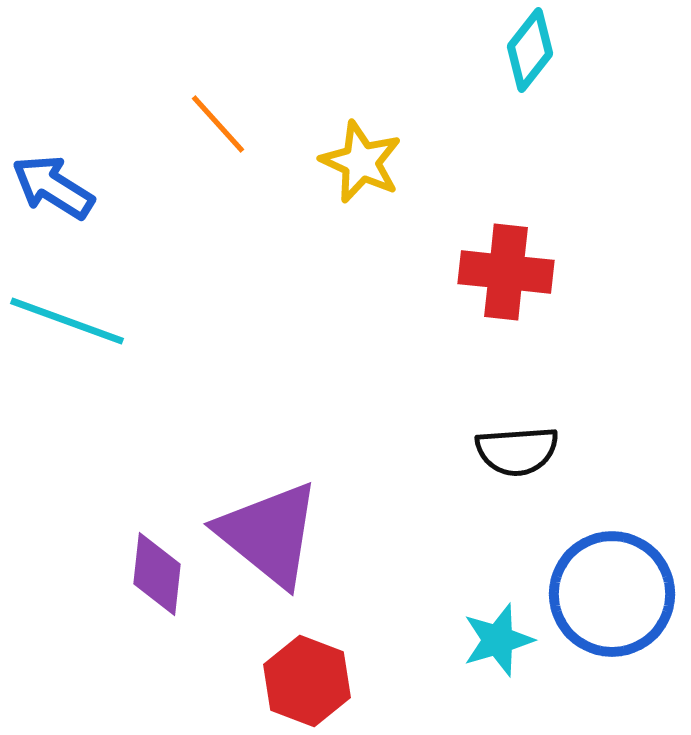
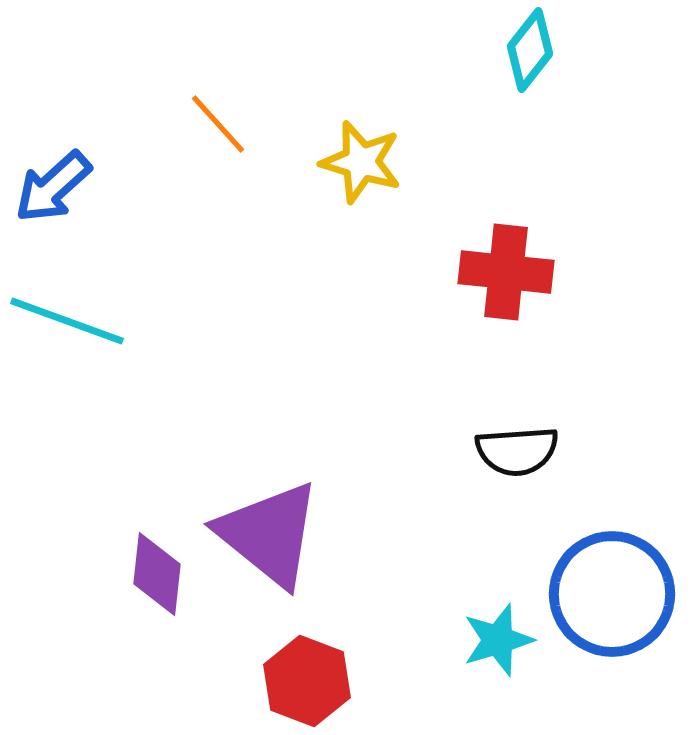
yellow star: rotated 8 degrees counterclockwise
blue arrow: rotated 74 degrees counterclockwise
